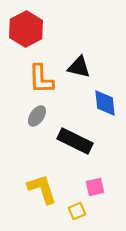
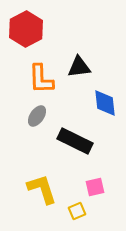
black triangle: rotated 20 degrees counterclockwise
